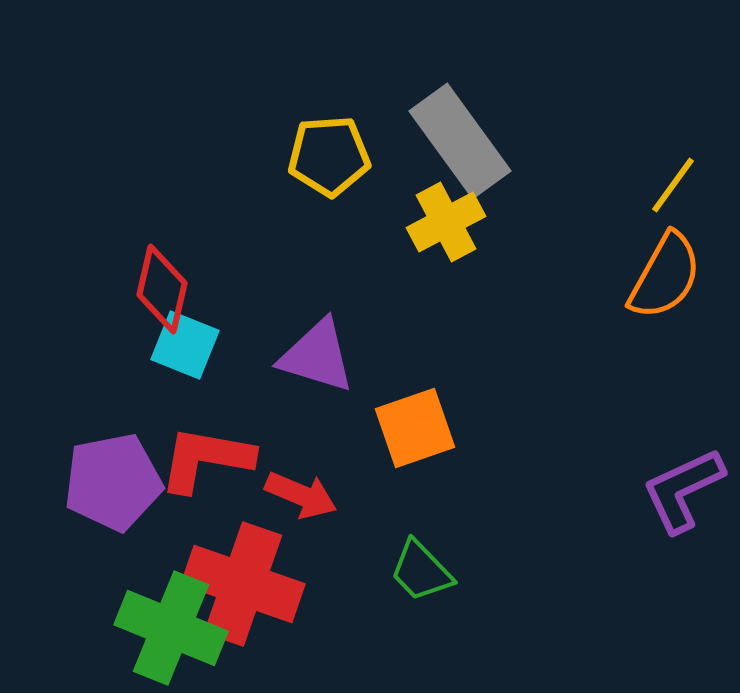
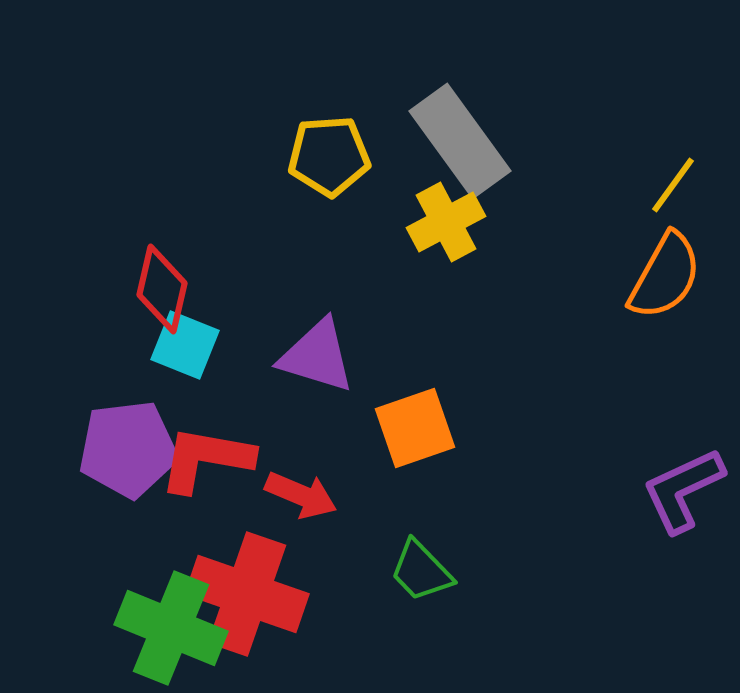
purple pentagon: moved 15 px right, 33 px up; rotated 4 degrees clockwise
red cross: moved 4 px right, 10 px down
